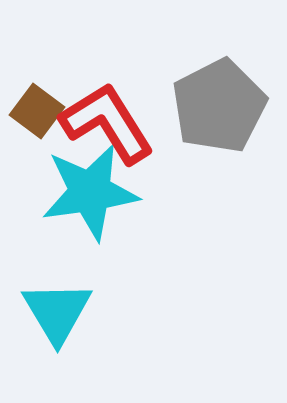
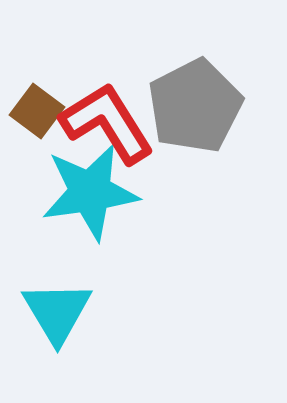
gray pentagon: moved 24 px left
